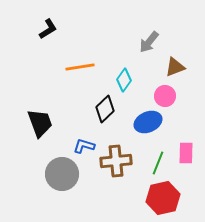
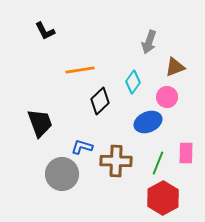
black L-shape: moved 3 px left, 2 px down; rotated 95 degrees clockwise
gray arrow: rotated 20 degrees counterclockwise
orange line: moved 3 px down
cyan diamond: moved 9 px right, 2 px down
pink circle: moved 2 px right, 1 px down
black diamond: moved 5 px left, 8 px up
blue L-shape: moved 2 px left, 1 px down
brown cross: rotated 8 degrees clockwise
red hexagon: rotated 16 degrees counterclockwise
